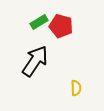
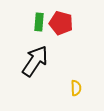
green rectangle: rotated 54 degrees counterclockwise
red pentagon: moved 3 px up
